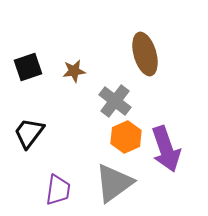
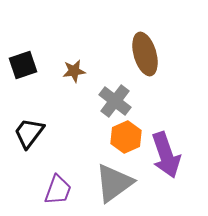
black square: moved 5 px left, 2 px up
purple arrow: moved 6 px down
purple trapezoid: rotated 12 degrees clockwise
